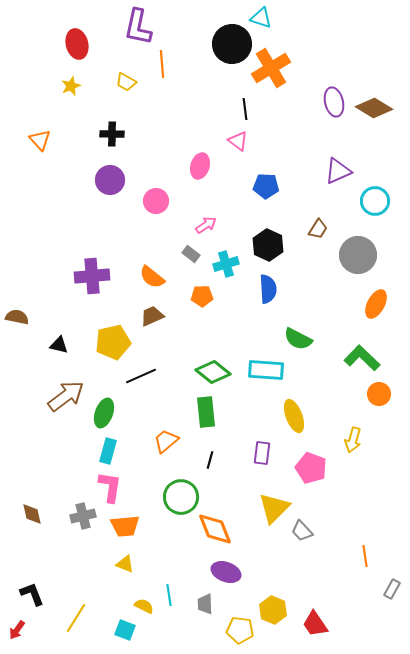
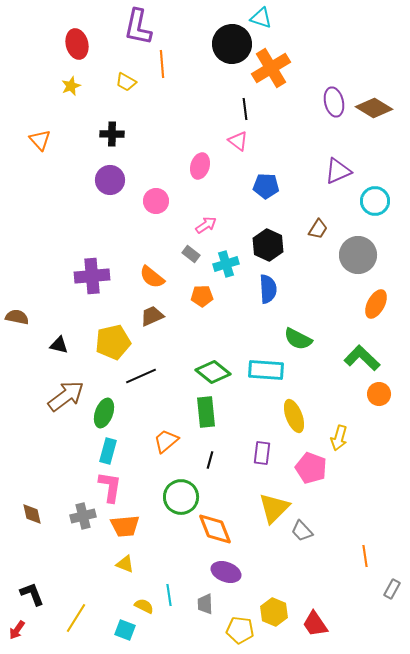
yellow arrow at (353, 440): moved 14 px left, 2 px up
yellow hexagon at (273, 610): moved 1 px right, 2 px down
